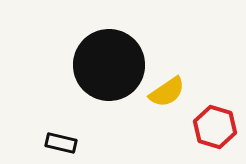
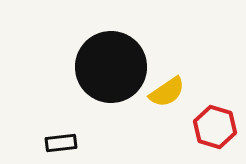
black circle: moved 2 px right, 2 px down
black rectangle: rotated 20 degrees counterclockwise
